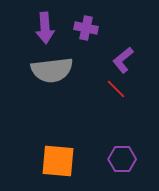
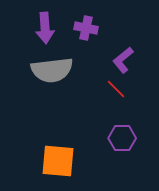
purple hexagon: moved 21 px up
